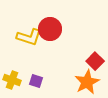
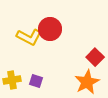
yellow L-shape: rotated 10 degrees clockwise
red square: moved 4 px up
yellow cross: rotated 30 degrees counterclockwise
